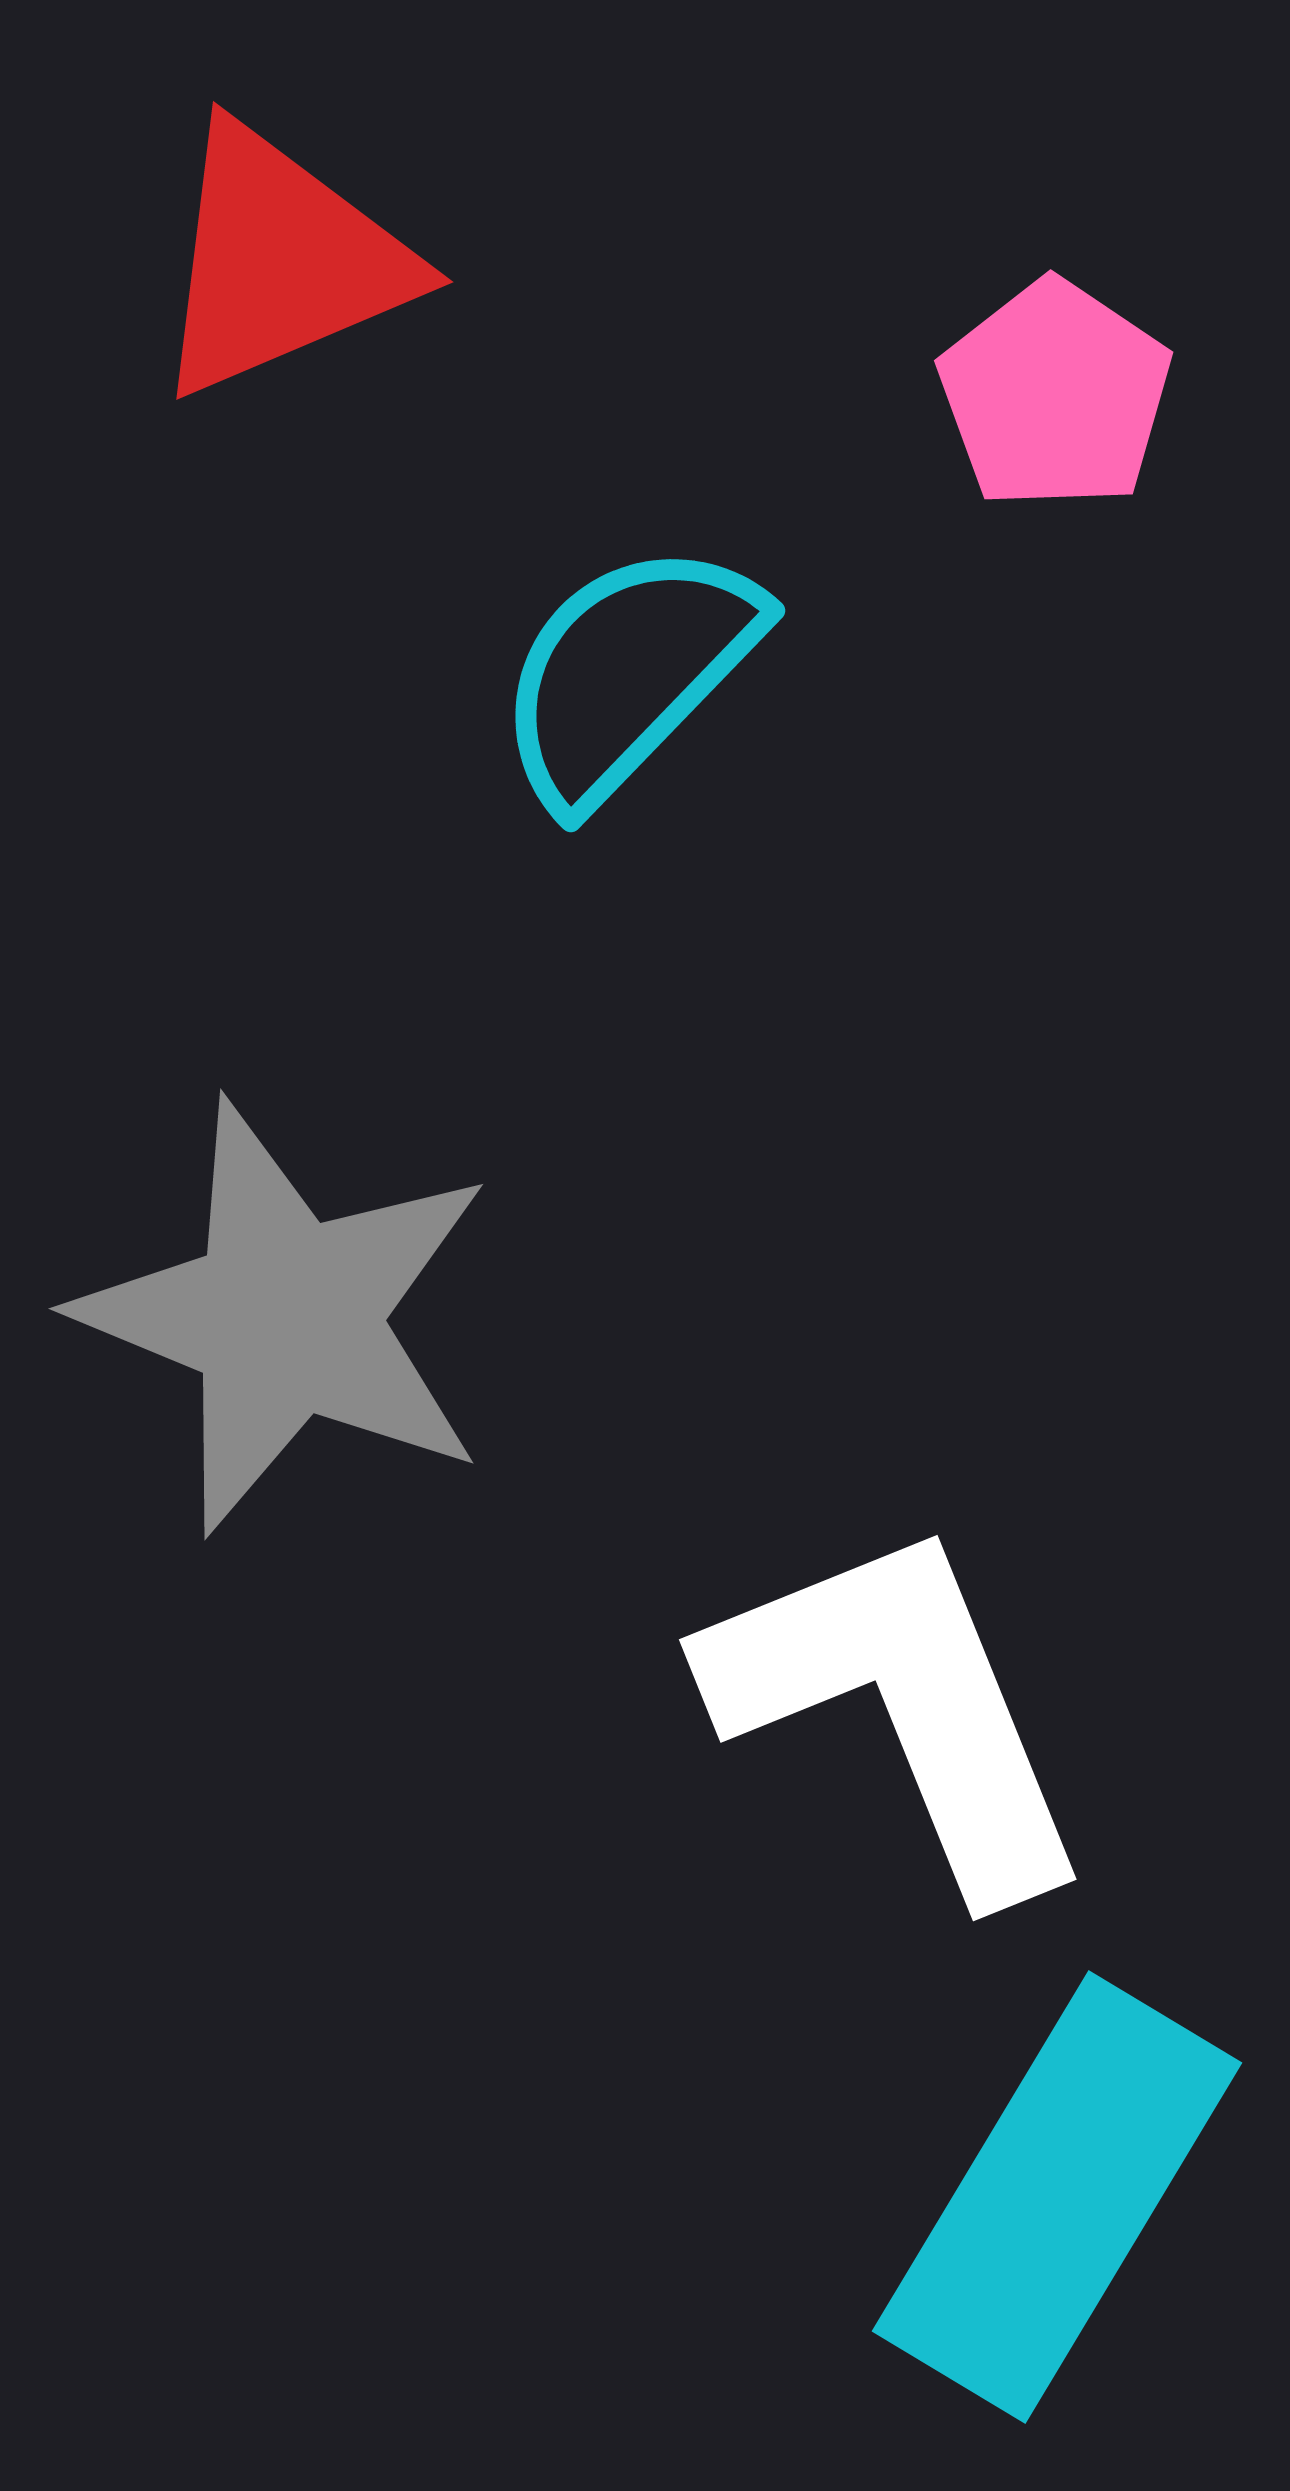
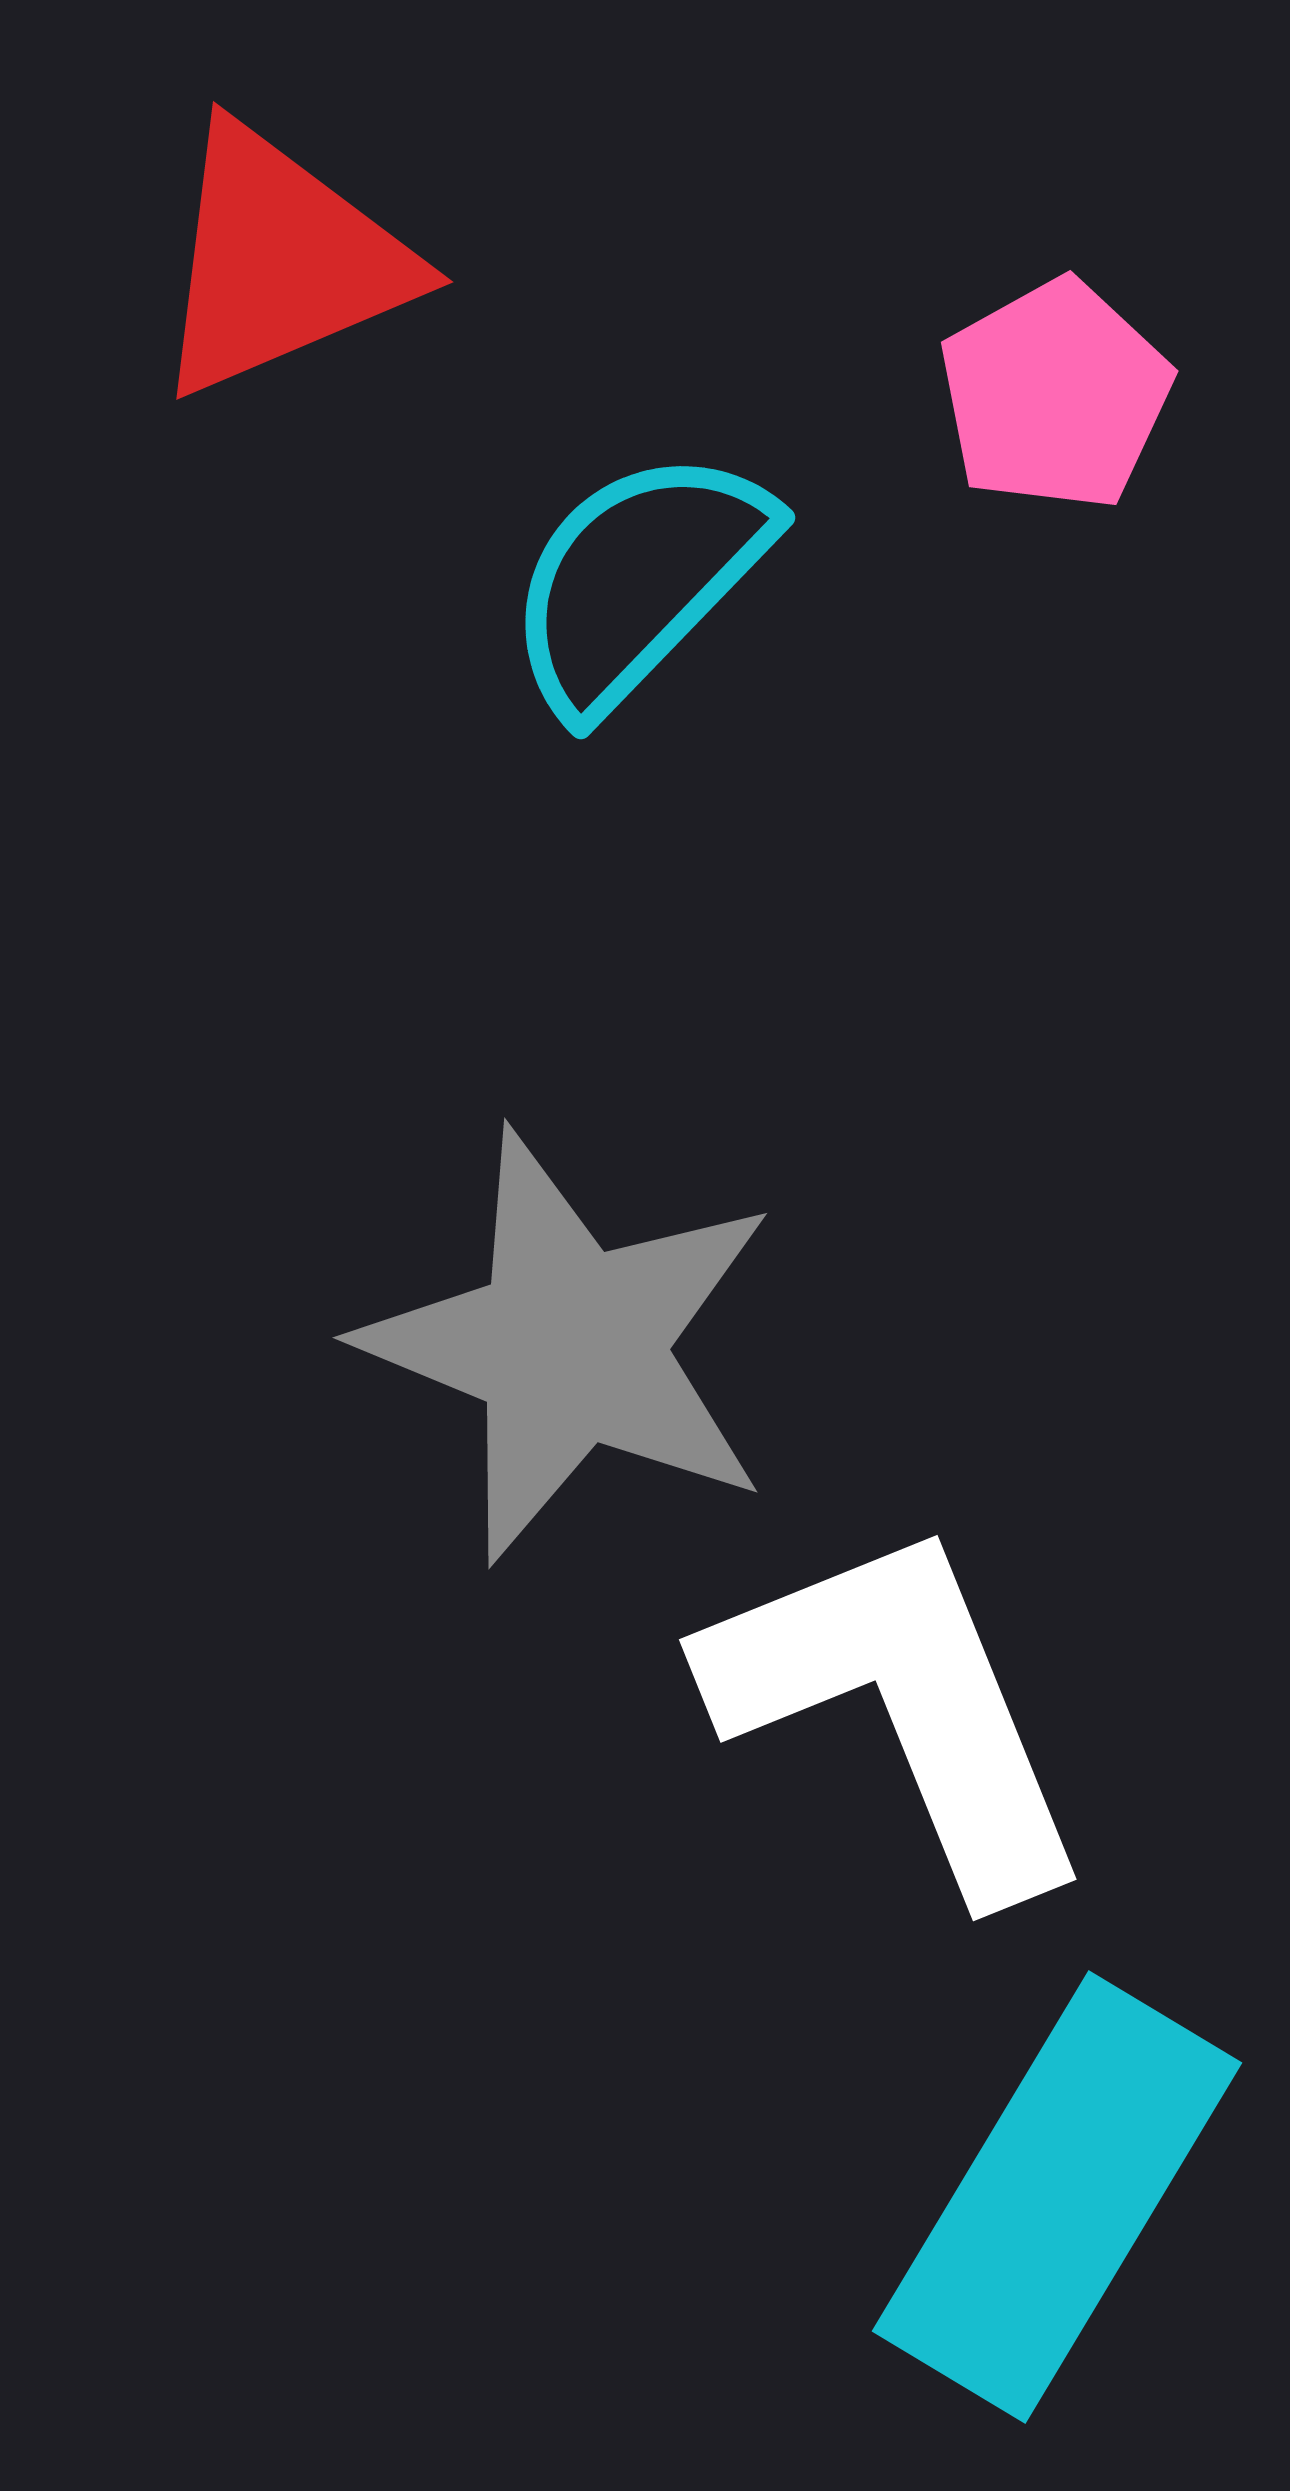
pink pentagon: rotated 9 degrees clockwise
cyan semicircle: moved 10 px right, 93 px up
gray star: moved 284 px right, 29 px down
